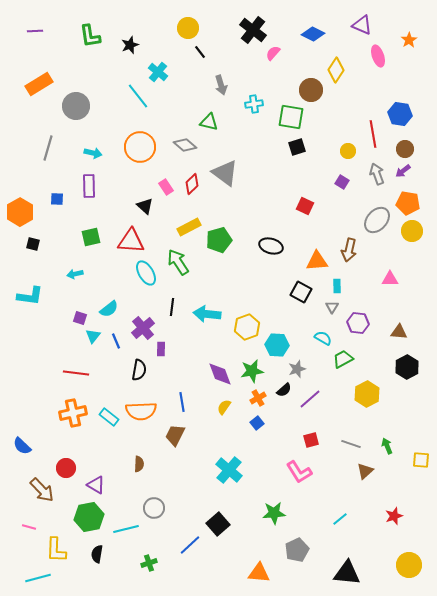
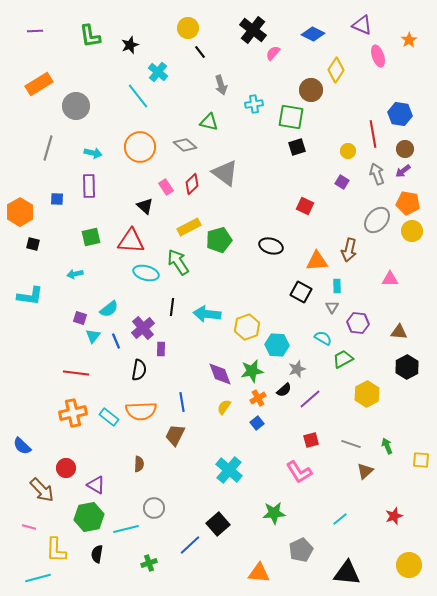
cyan ellipse at (146, 273): rotated 45 degrees counterclockwise
gray pentagon at (297, 550): moved 4 px right
